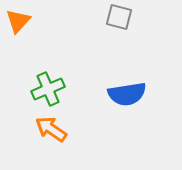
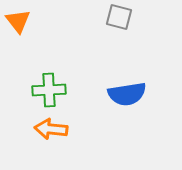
orange triangle: rotated 20 degrees counterclockwise
green cross: moved 1 px right, 1 px down; rotated 20 degrees clockwise
orange arrow: rotated 28 degrees counterclockwise
